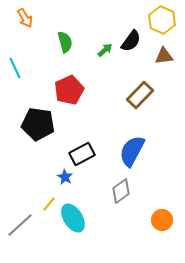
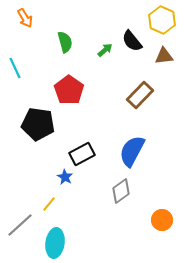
black semicircle: moved 1 px right; rotated 105 degrees clockwise
red pentagon: rotated 12 degrees counterclockwise
cyan ellipse: moved 18 px left, 25 px down; rotated 40 degrees clockwise
